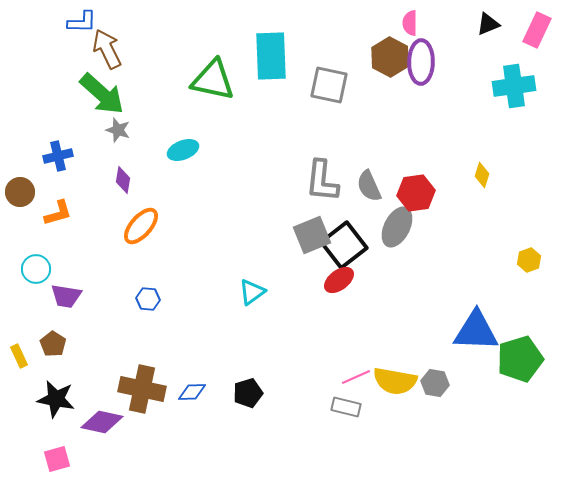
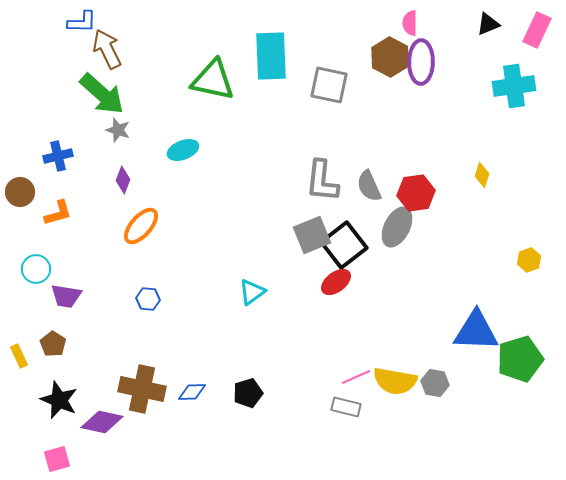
purple diamond at (123, 180): rotated 12 degrees clockwise
red ellipse at (339, 280): moved 3 px left, 2 px down
black star at (56, 399): moved 3 px right, 1 px down; rotated 12 degrees clockwise
